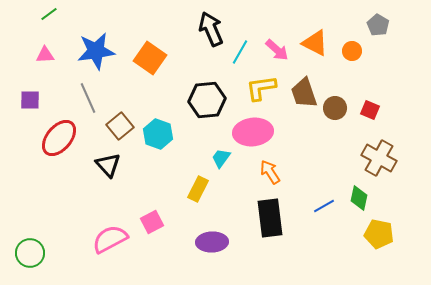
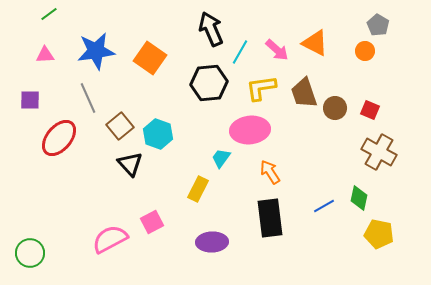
orange circle: moved 13 px right
black hexagon: moved 2 px right, 17 px up
pink ellipse: moved 3 px left, 2 px up
brown cross: moved 6 px up
black triangle: moved 22 px right, 1 px up
